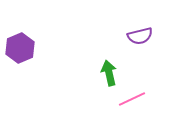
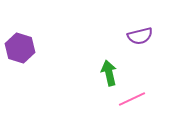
purple hexagon: rotated 20 degrees counterclockwise
